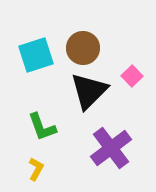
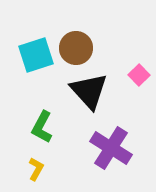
brown circle: moved 7 px left
pink square: moved 7 px right, 1 px up
black triangle: rotated 27 degrees counterclockwise
green L-shape: rotated 48 degrees clockwise
purple cross: rotated 21 degrees counterclockwise
